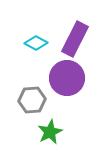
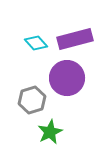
purple rectangle: rotated 48 degrees clockwise
cyan diamond: rotated 20 degrees clockwise
gray hexagon: rotated 12 degrees counterclockwise
